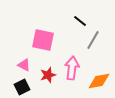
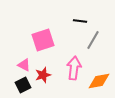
black line: rotated 32 degrees counterclockwise
pink square: rotated 30 degrees counterclockwise
pink arrow: moved 2 px right
red star: moved 5 px left
black square: moved 1 px right, 2 px up
